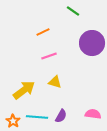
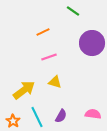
pink line: moved 1 px down
cyan line: rotated 60 degrees clockwise
